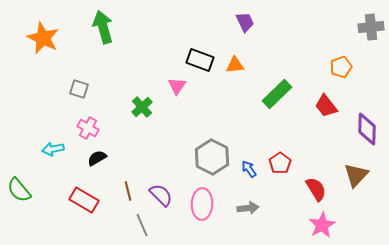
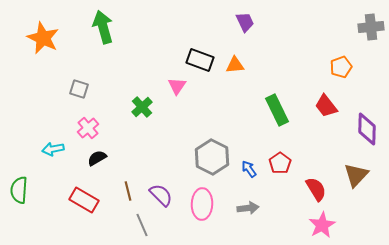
green rectangle: moved 16 px down; rotated 72 degrees counterclockwise
pink cross: rotated 20 degrees clockwise
green semicircle: rotated 44 degrees clockwise
